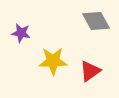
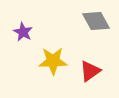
purple star: moved 2 px right, 1 px up; rotated 18 degrees clockwise
